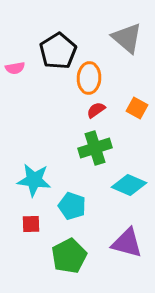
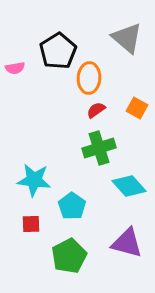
green cross: moved 4 px right
cyan diamond: moved 1 px down; rotated 24 degrees clockwise
cyan pentagon: rotated 16 degrees clockwise
